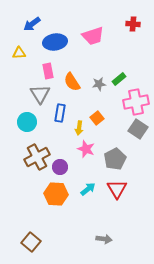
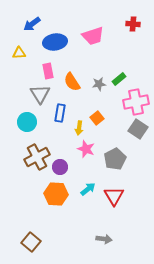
red triangle: moved 3 px left, 7 px down
